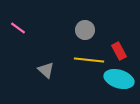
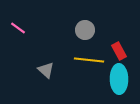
cyan ellipse: rotated 72 degrees clockwise
